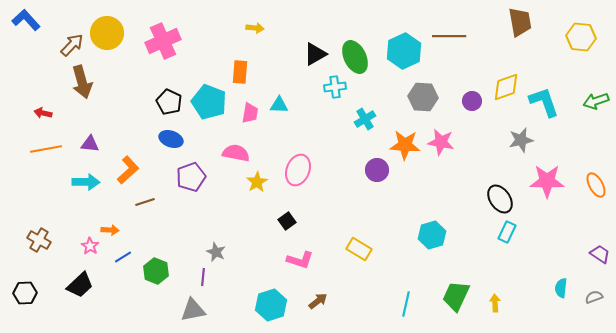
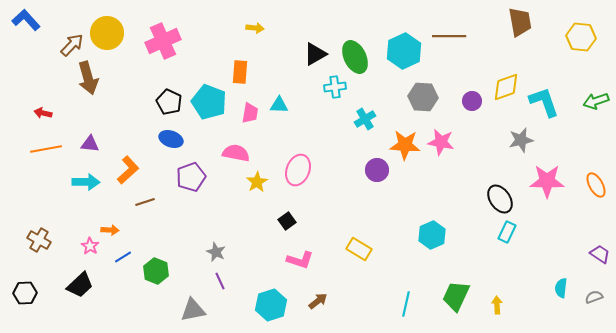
brown arrow at (82, 82): moved 6 px right, 4 px up
cyan hexagon at (432, 235): rotated 8 degrees counterclockwise
purple line at (203, 277): moved 17 px right, 4 px down; rotated 30 degrees counterclockwise
yellow arrow at (495, 303): moved 2 px right, 2 px down
